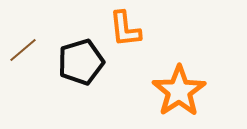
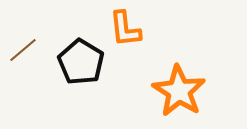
black pentagon: rotated 24 degrees counterclockwise
orange star: rotated 6 degrees counterclockwise
